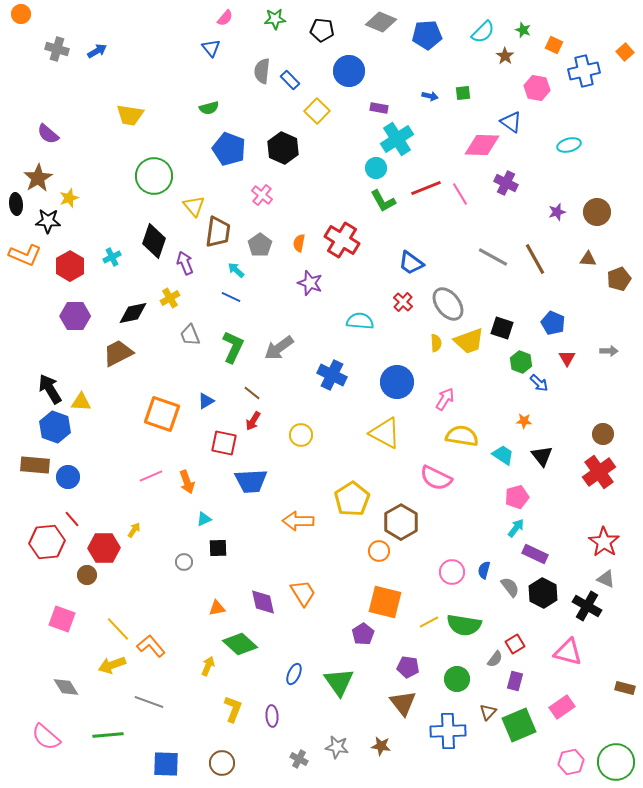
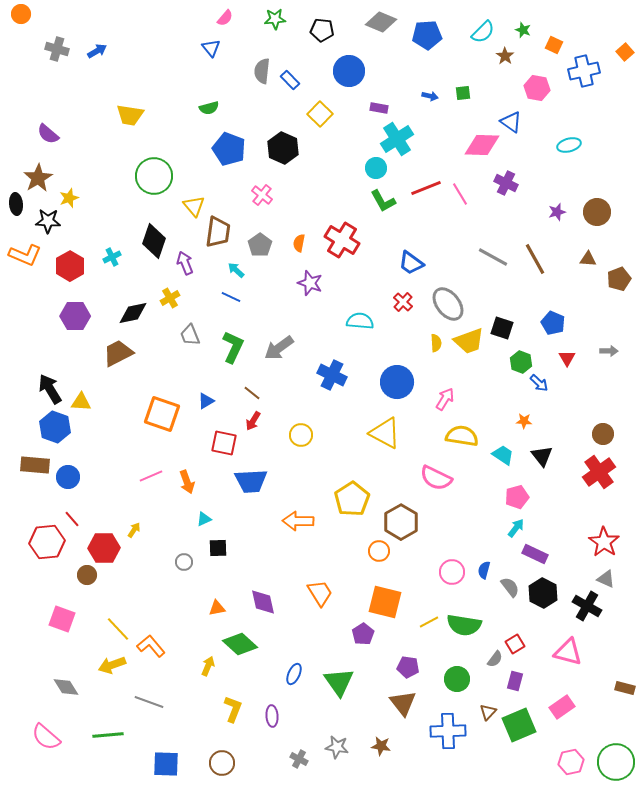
yellow square at (317, 111): moved 3 px right, 3 px down
orange trapezoid at (303, 593): moved 17 px right
